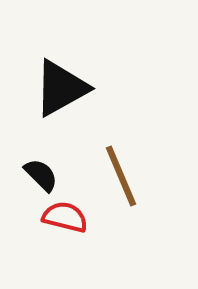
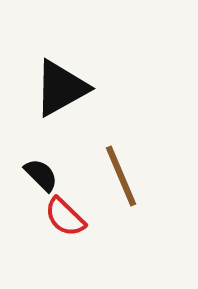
red semicircle: rotated 150 degrees counterclockwise
